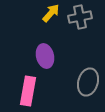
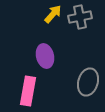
yellow arrow: moved 2 px right, 1 px down
